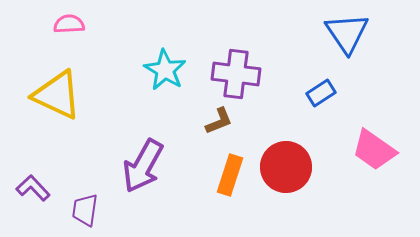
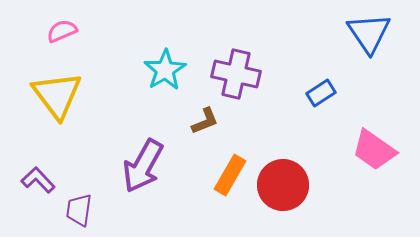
pink semicircle: moved 7 px left, 7 px down; rotated 20 degrees counterclockwise
blue triangle: moved 22 px right
cyan star: rotated 9 degrees clockwise
purple cross: rotated 6 degrees clockwise
yellow triangle: rotated 28 degrees clockwise
brown L-shape: moved 14 px left
red circle: moved 3 px left, 18 px down
orange rectangle: rotated 12 degrees clockwise
purple L-shape: moved 5 px right, 8 px up
purple trapezoid: moved 6 px left
